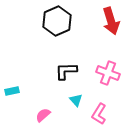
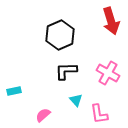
black hexagon: moved 3 px right, 14 px down
pink cross: rotated 10 degrees clockwise
cyan rectangle: moved 2 px right
pink L-shape: rotated 40 degrees counterclockwise
